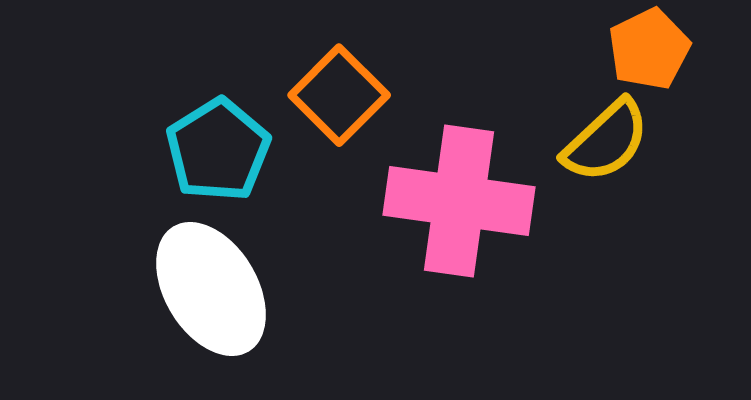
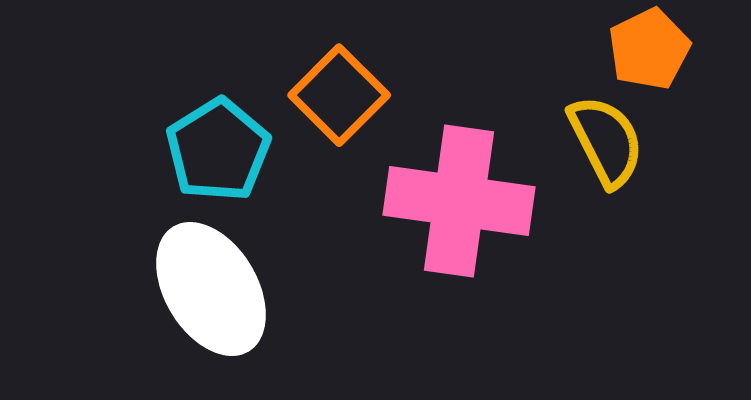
yellow semicircle: rotated 74 degrees counterclockwise
